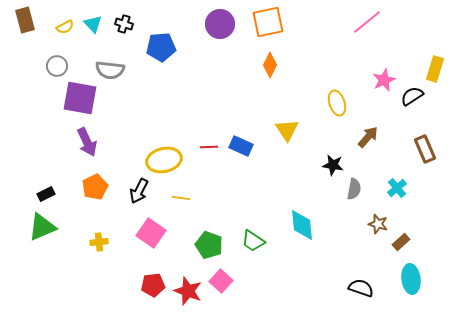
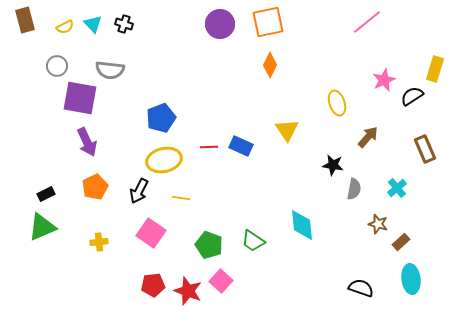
blue pentagon at (161, 47): moved 71 px down; rotated 16 degrees counterclockwise
